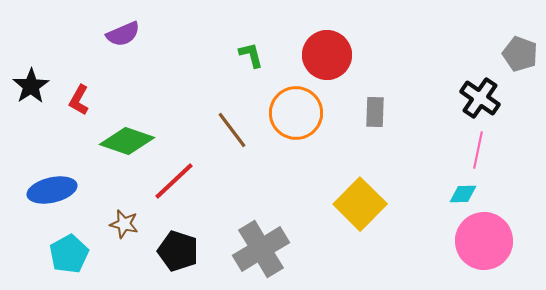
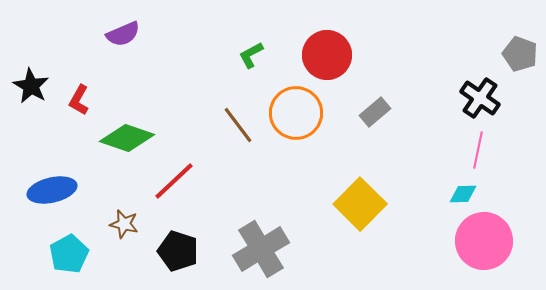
green L-shape: rotated 104 degrees counterclockwise
black star: rotated 9 degrees counterclockwise
gray rectangle: rotated 48 degrees clockwise
brown line: moved 6 px right, 5 px up
green diamond: moved 3 px up
